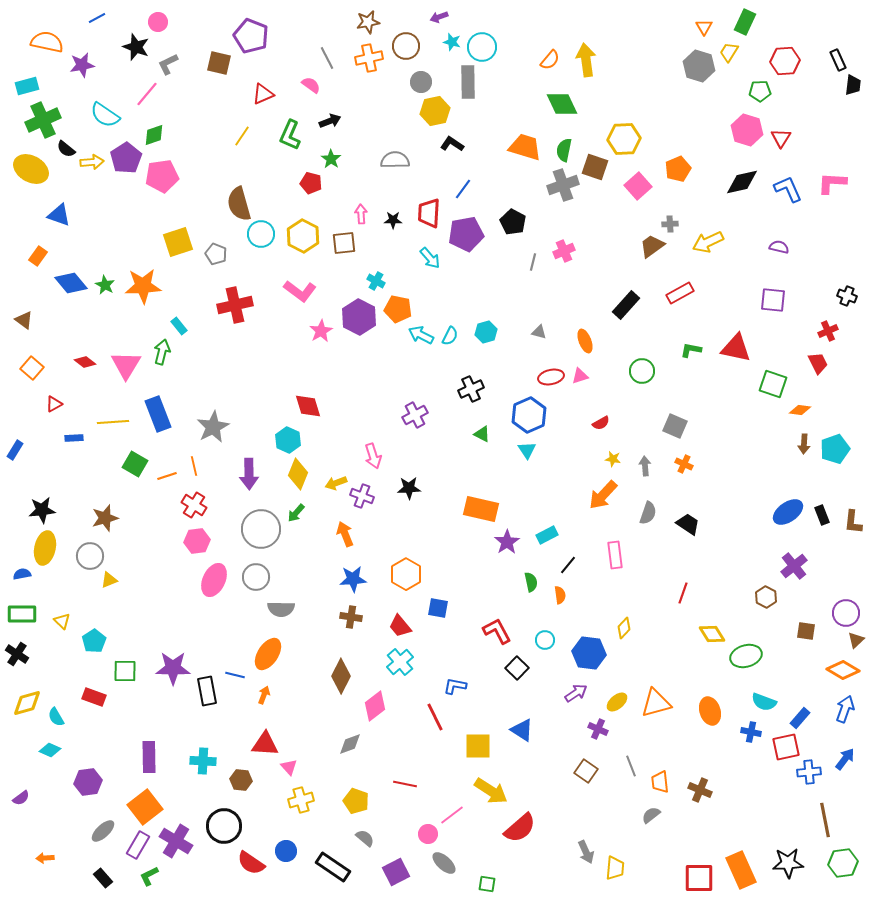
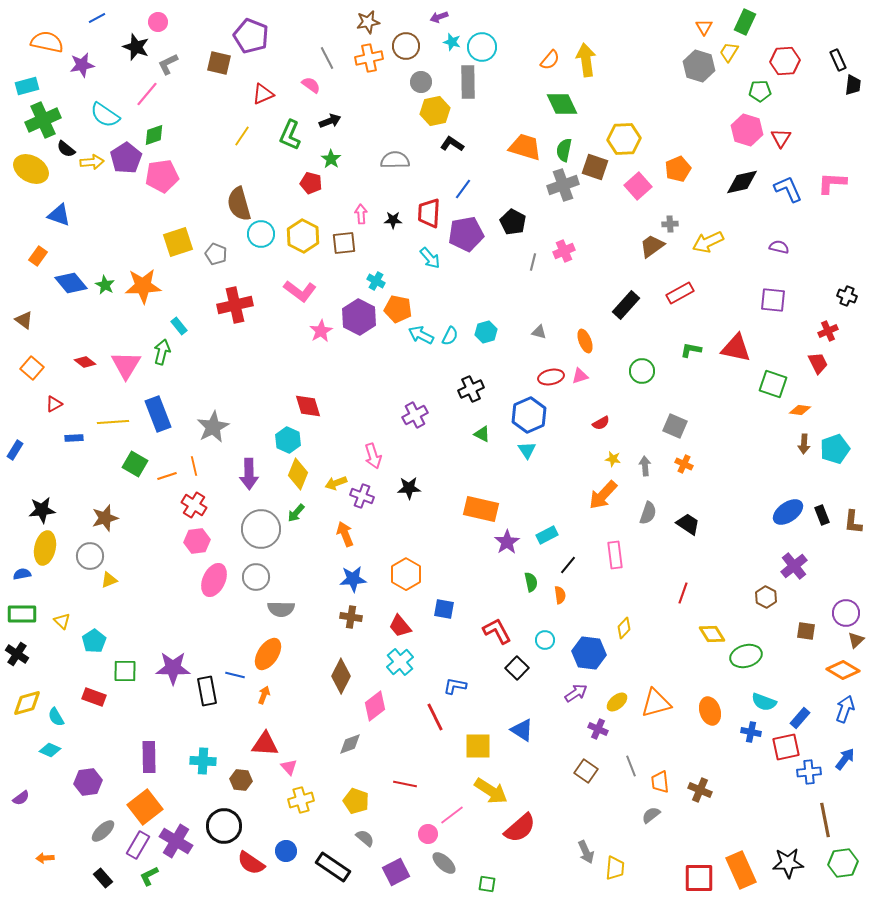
blue square at (438, 608): moved 6 px right, 1 px down
